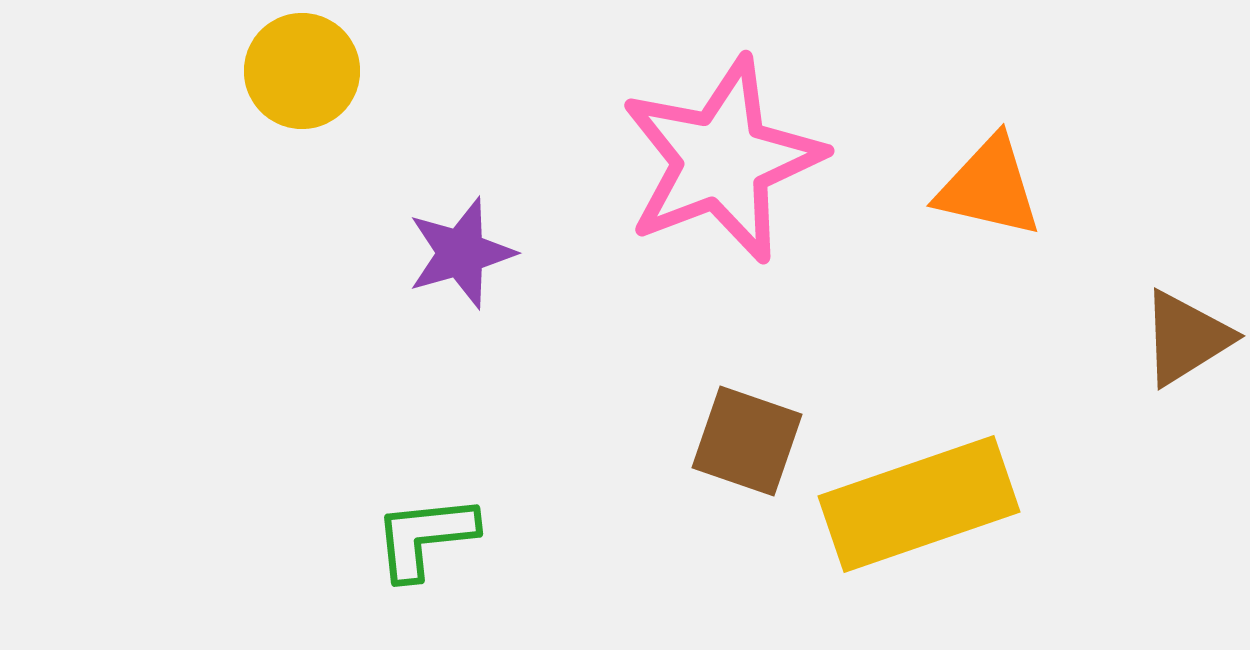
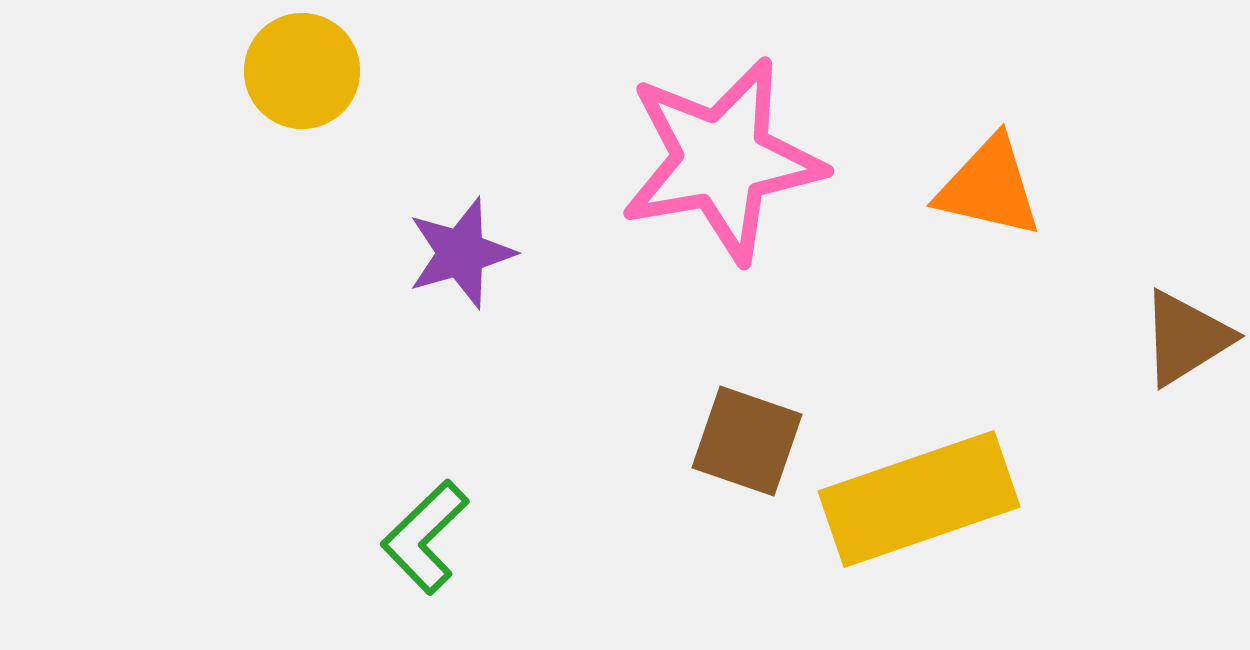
pink star: rotated 11 degrees clockwise
yellow rectangle: moved 5 px up
green L-shape: rotated 38 degrees counterclockwise
